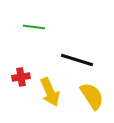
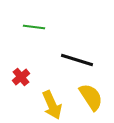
red cross: rotated 30 degrees counterclockwise
yellow arrow: moved 2 px right, 13 px down
yellow semicircle: moved 1 px left, 1 px down
